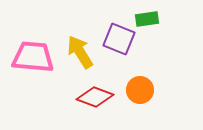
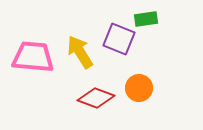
green rectangle: moved 1 px left
orange circle: moved 1 px left, 2 px up
red diamond: moved 1 px right, 1 px down
